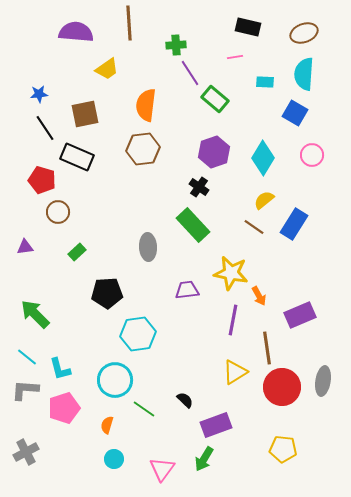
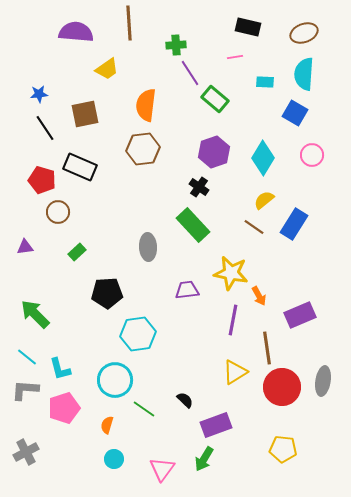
black rectangle at (77, 157): moved 3 px right, 10 px down
